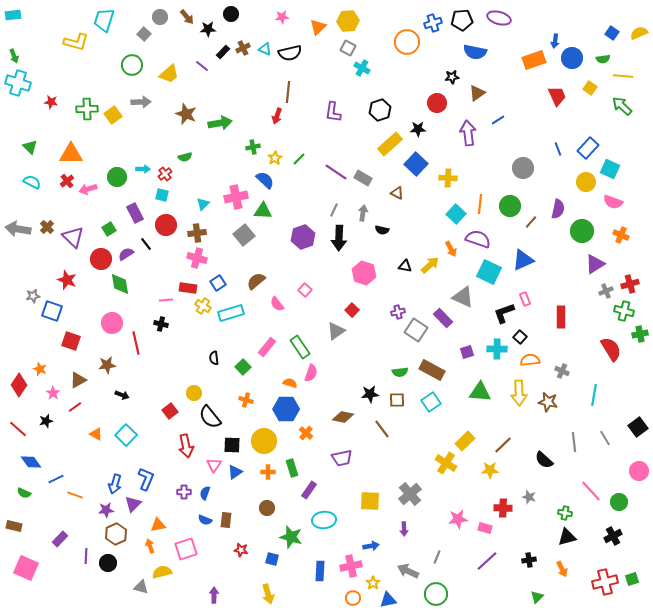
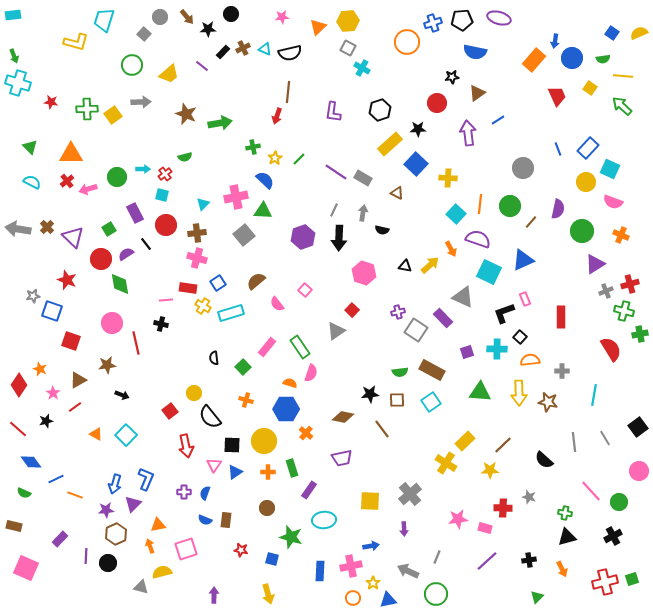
orange rectangle at (534, 60): rotated 30 degrees counterclockwise
gray cross at (562, 371): rotated 24 degrees counterclockwise
